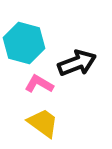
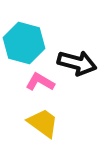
black arrow: rotated 36 degrees clockwise
pink L-shape: moved 1 px right, 2 px up
